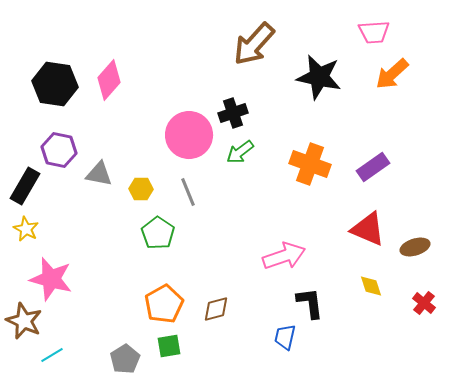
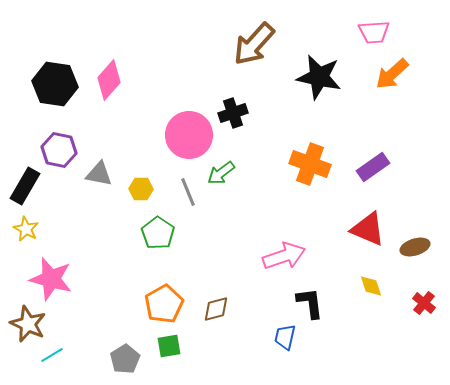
green arrow: moved 19 px left, 21 px down
brown star: moved 4 px right, 3 px down
